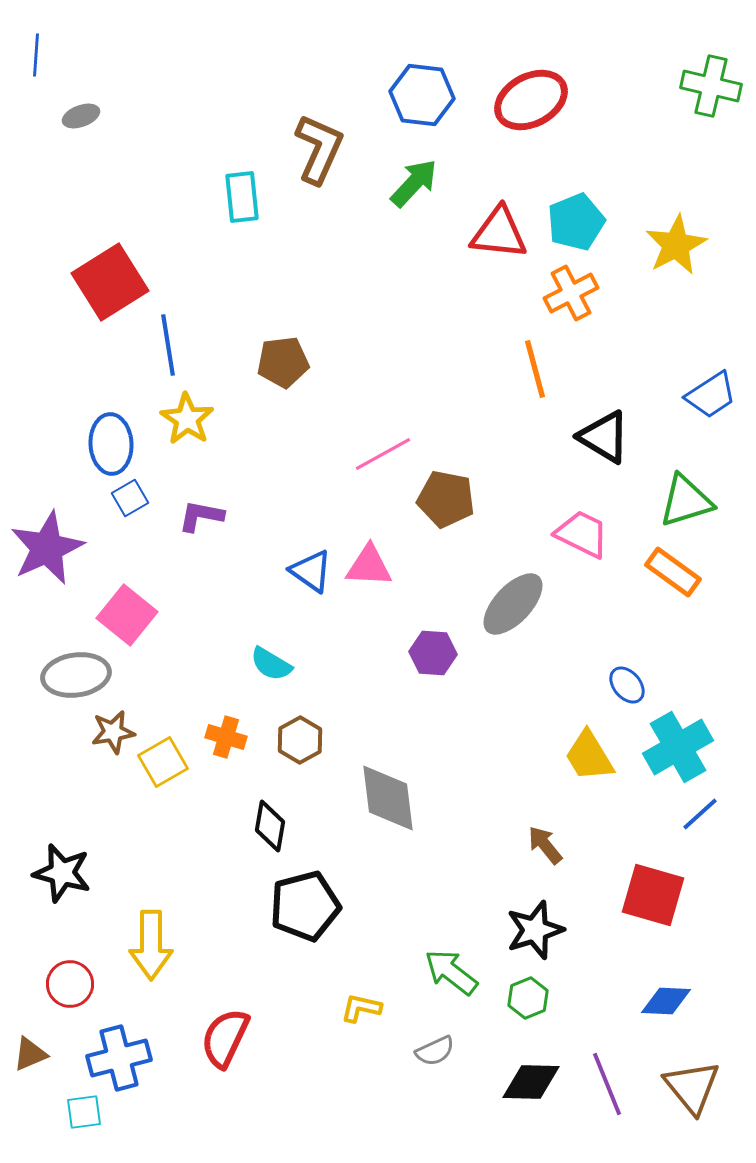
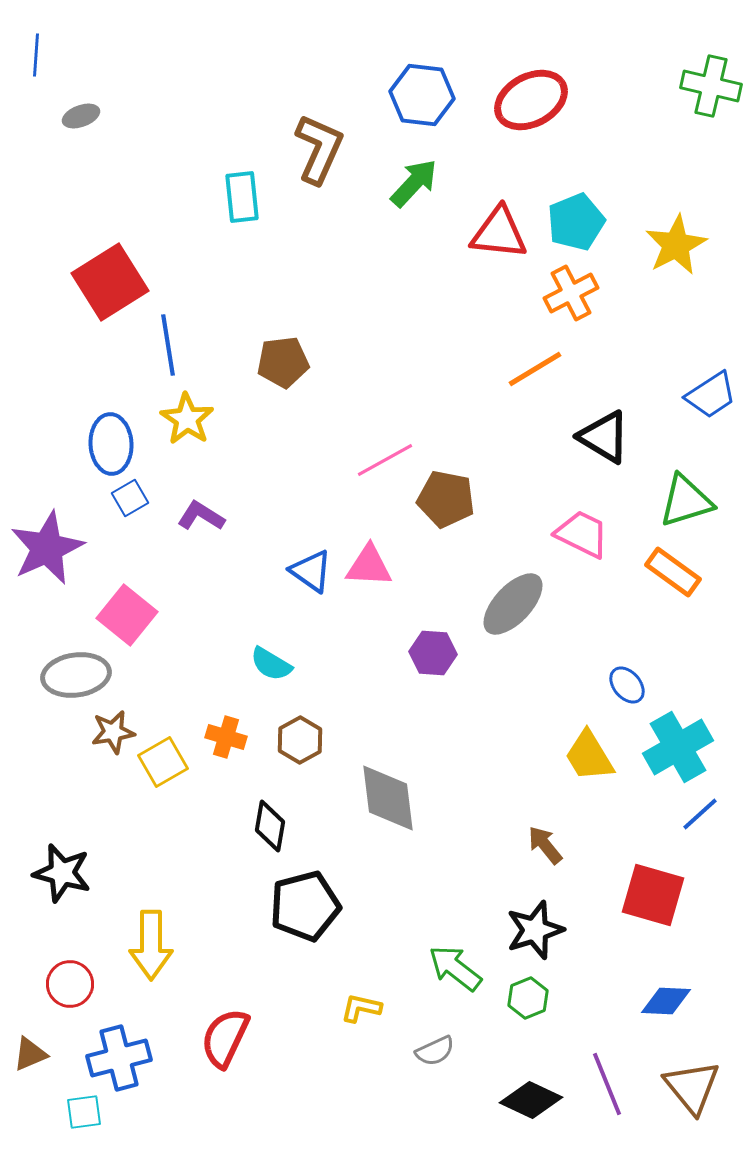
orange line at (535, 369): rotated 74 degrees clockwise
pink line at (383, 454): moved 2 px right, 6 px down
purple L-shape at (201, 516): rotated 21 degrees clockwise
green arrow at (451, 972): moved 4 px right, 4 px up
black diamond at (531, 1082): moved 18 px down; rotated 24 degrees clockwise
